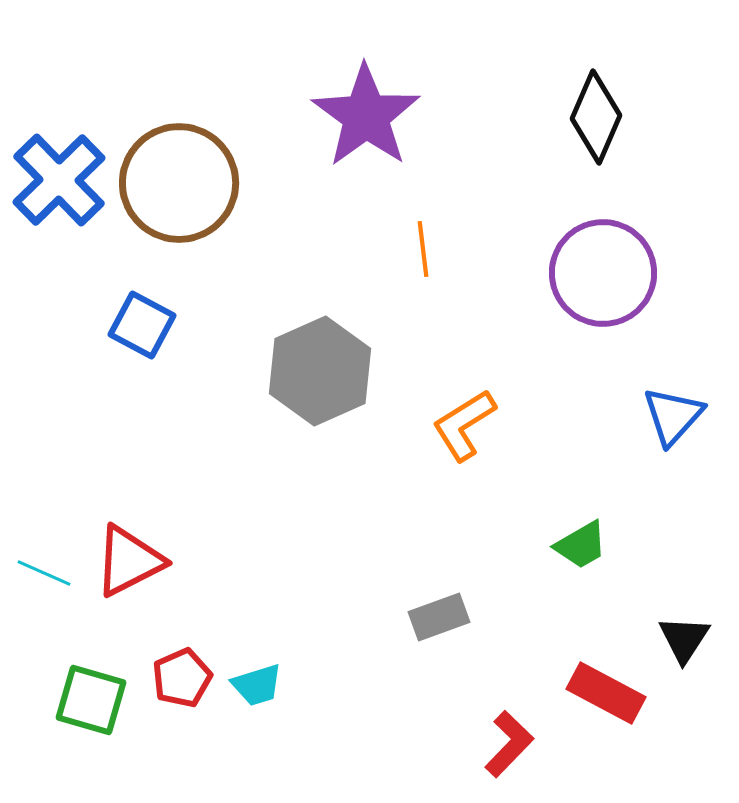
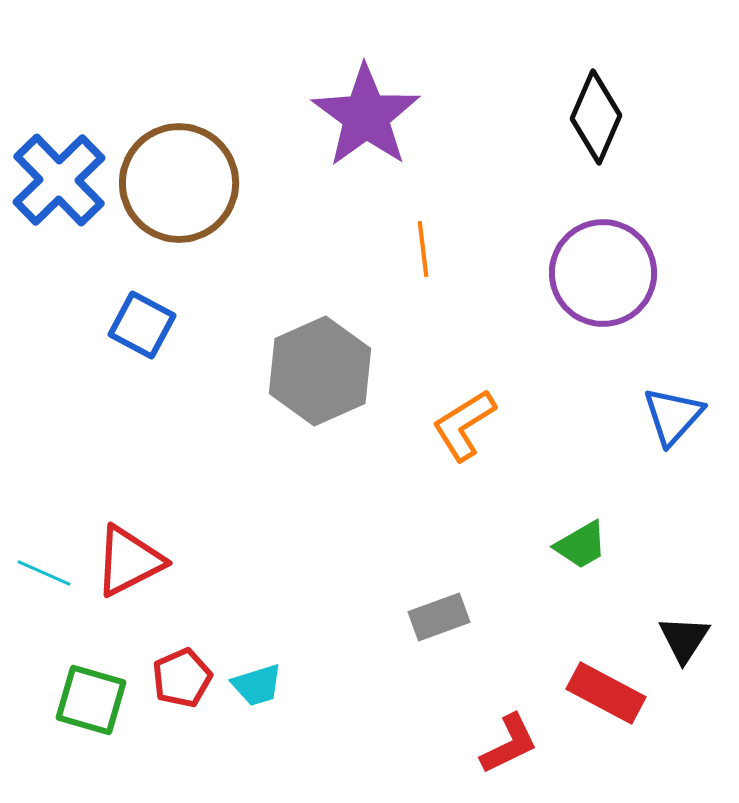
red L-shape: rotated 20 degrees clockwise
